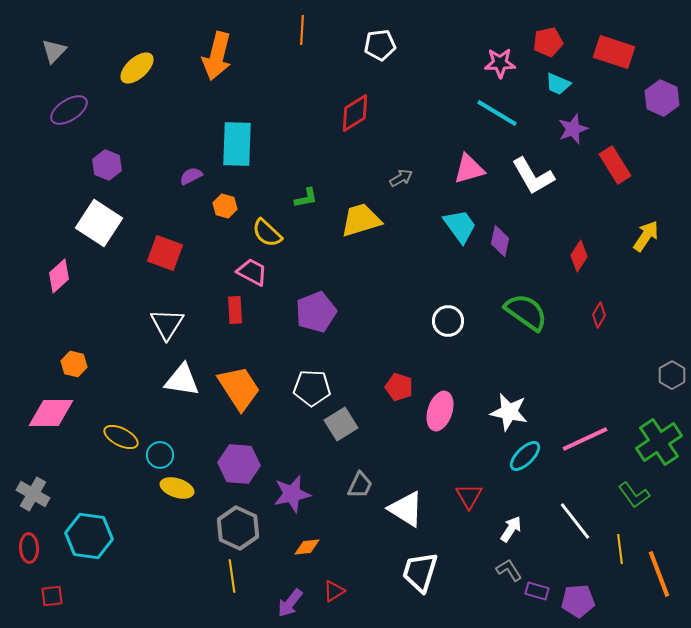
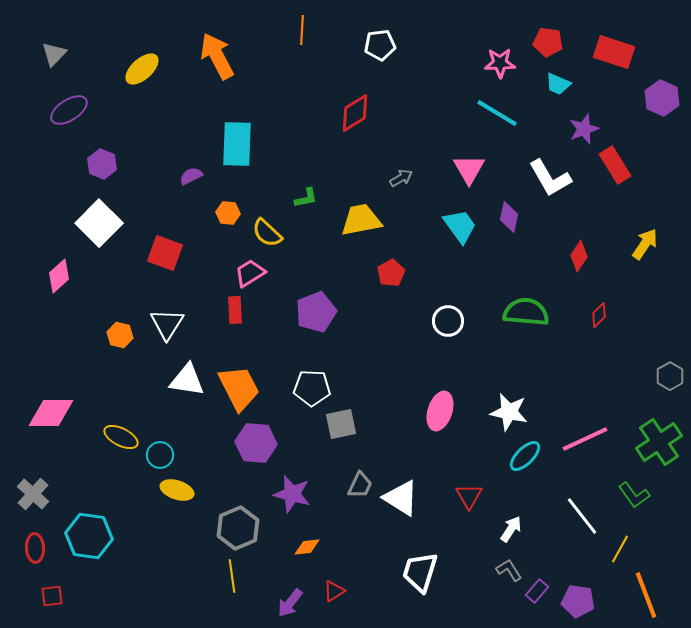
red pentagon at (548, 42): rotated 20 degrees clockwise
gray triangle at (54, 51): moved 3 px down
orange arrow at (217, 56): rotated 138 degrees clockwise
yellow ellipse at (137, 68): moved 5 px right, 1 px down
purple star at (573, 129): moved 11 px right
purple hexagon at (107, 165): moved 5 px left, 1 px up
pink triangle at (469, 169): rotated 44 degrees counterclockwise
white L-shape at (533, 176): moved 17 px right, 2 px down
orange hexagon at (225, 206): moved 3 px right, 7 px down; rotated 10 degrees counterclockwise
yellow trapezoid at (361, 220): rotated 6 degrees clockwise
white square at (99, 223): rotated 12 degrees clockwise
yellow arrow at (646, 236): moved 1 px left, 8 px down
purple diamond at (500, 241): moved 9 px right, 24 px up
pink trapezoid at (252, 272): moved 2 px left, 1 px down; rotated 60 degrees counterclockwise
green semicircle at (526, 312): rotated 30 degrees counterclockwise
red diamond at (599, 315): rotated 15 degrees clockwise
orange hexagon at (74, 364): moved 46 px right, 29 px up
gray hexagon at (672, 375): moved 2 px left, 1 px down
white triangle at (182, 380): moved 5 px right
red pentagon at (399, 387): moved 8 px left, 114 px up; rotated 24 degrees clockwise
orange trapezoid at (239, 388): rotated 6 degrees clockwise
gray square at (341, 424): rotated 20 degrees clockwise
purple hexagon at (239, 464): moved 17 px right, 21 px up
yellow ellipse at (177, 488): moved 2 px down
gray cross at (33, 494): rotated 12 degrees clockwise
purple star at (292, 494): rotated 27 degrees clockwise
white triangle at (406, 509): moved 5 px left, 11 px up
white line at (575, 521): moved 7 px right, 5 px up
gray hexagon at (238, 528): rotated 12 degrees clockwise
red ellipse at (29, 548): moved 6 px right
yellow line at (620, 549): rotated 36 degrees clockwise
orange line at (659, 574): moved 13 px left, 21 px down
purple rectangle at (537, 591): rotated 65 degrees counterclockwise
purple pentagon at (578, 601): rotated 12 degrees clockwise
